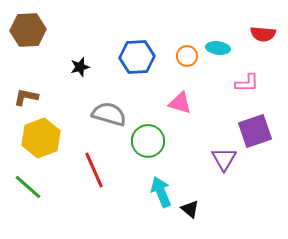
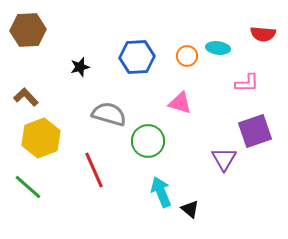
brown L-shape: rotated 35 degrees clockwise
